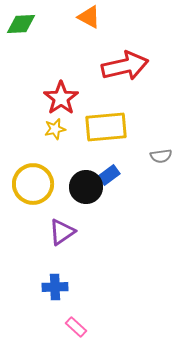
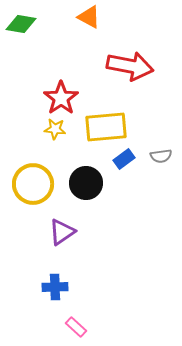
green diamond: rotated 12 degrees clockwise
red arrow: moved 5 px right; rotated 24 degrees clockwise
yellow star: rotated 20 degrees clockwise
blue rectangle: moved 15 px right, 16 px up
black circle: moved 4 px up
